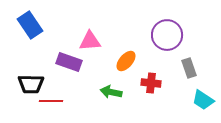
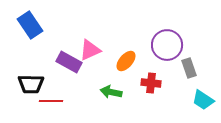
purple circle: moved 10 px down
pink triangle: moved 9 px down; rotated 20 degrees counterclockwise
purple rectangle: rotated 10 degrees clockwise
